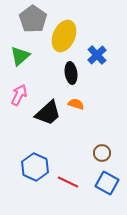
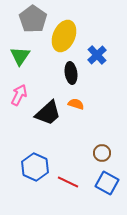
green triangle: rotated 15 degrees counterclockwise
